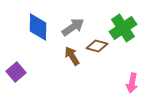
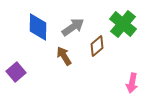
green cross: moved 4 px up; rotated 16 degrees counterclockwise
brown diamond: rotated 55 degrees counterclockwise
brown arrow: moved 8 px left
